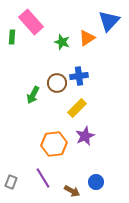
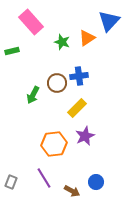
green rectangle: moved 14 px down; rotated 72 degrees clockwise
purple line: moved 1 px right
